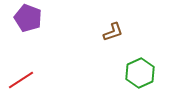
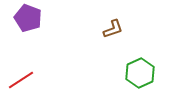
brown L-shape: moved 3 px up
